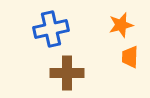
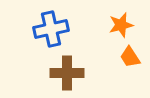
orange trapezoid: rotated 35 degrees counterclockwise
